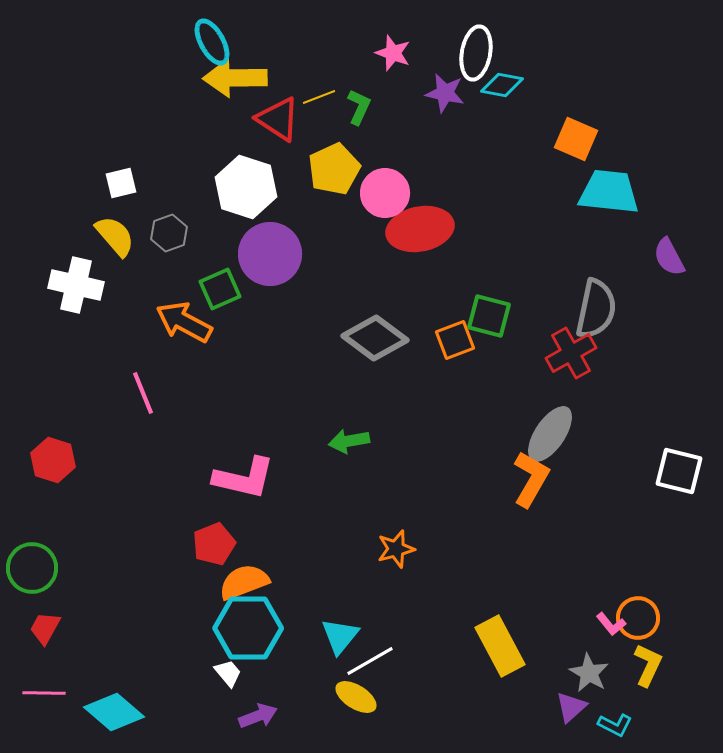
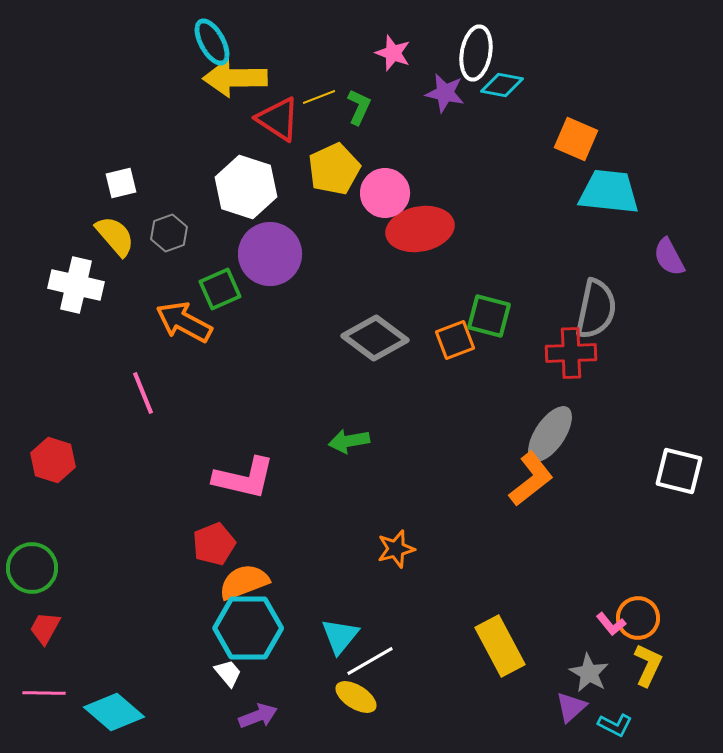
red cross at (571, 353): rotated 27 degrees clockwise
orange L-shape at (531, 479): rotated 22 degrees clockwise
